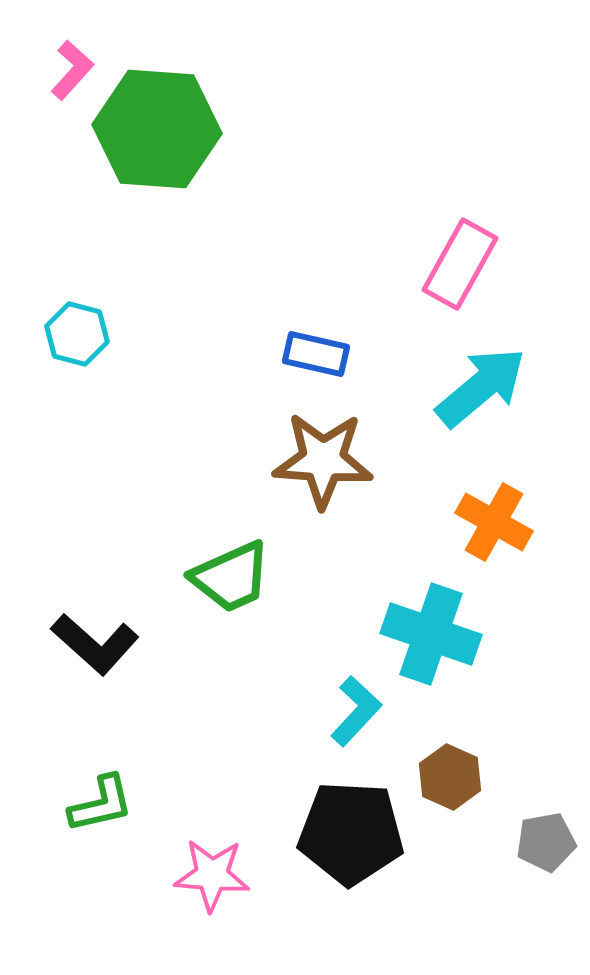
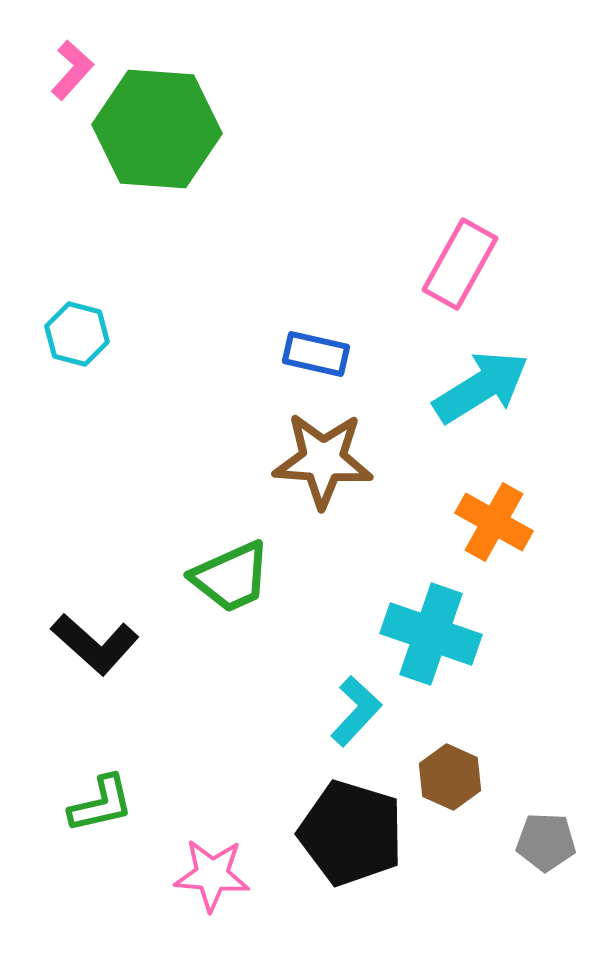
cyan arrow: rotated 8 degrees clockwise
black pentagon: rotated 14 degrees clockwise
gray pentagon: rotated 12 degrees clockwise
